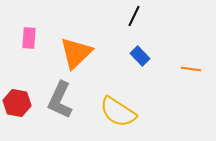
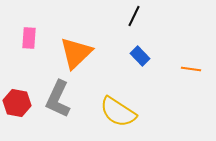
gray L-shape: moved 2 px left, 1 px up
